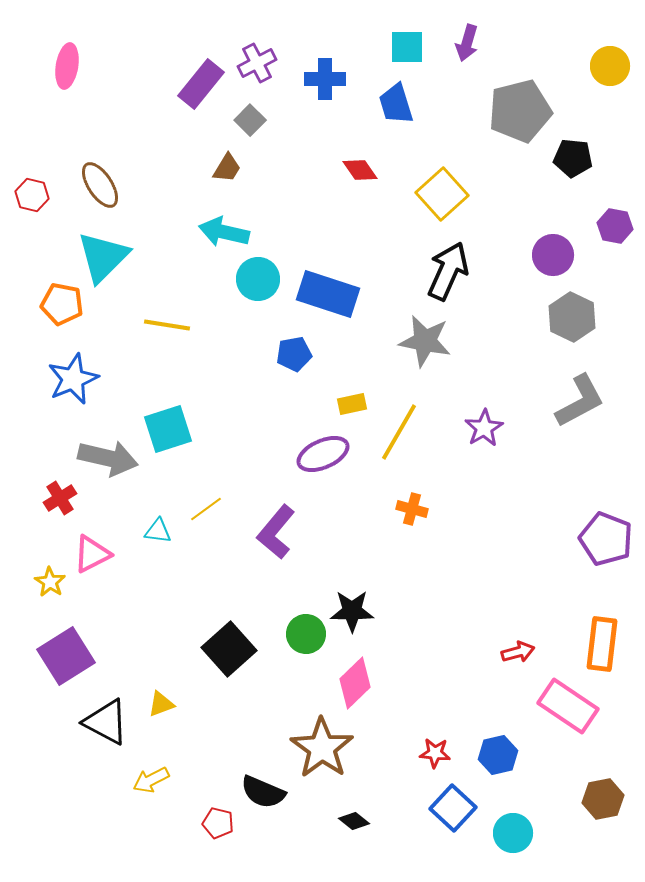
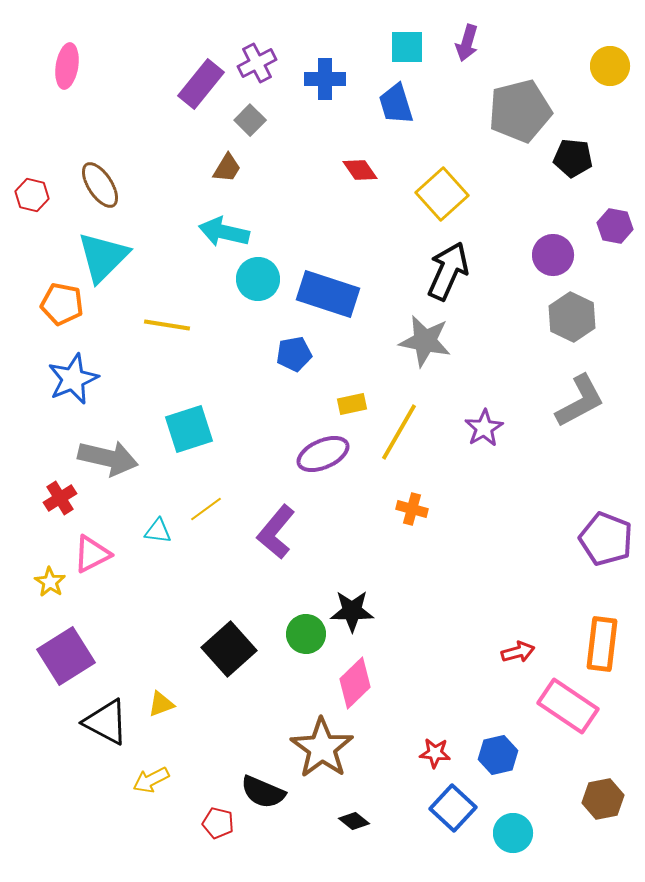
cyan square at (168, 429): moved 21 px right
